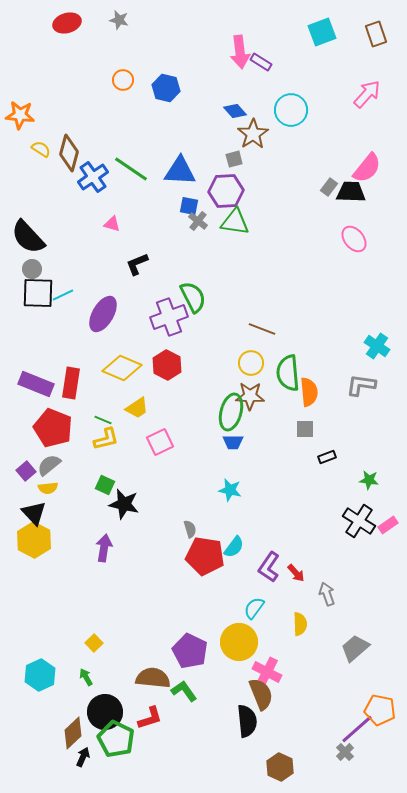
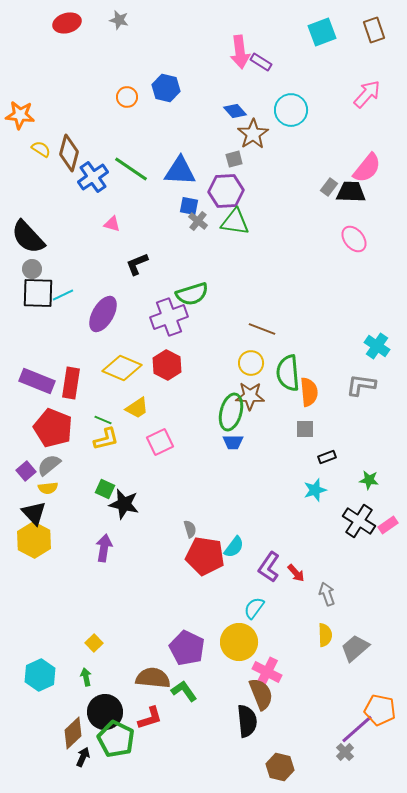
brown rectangle at (376, 34): moved 2 px left, 4 px up
orange circle at (123, 80): moved 4 px right, 17 px down
green semicircle at (193, 297): moved 1 px left, 3 px up; rotated 100 degrees clockwise
purple rectangle at (36, 384): moved 1 px right, 3 px up
green square at (105, 485): moved 4 px down
cyan star at (230, 490): moved 85 px right; rotated 30 degrees counterclockwise
yellow semicircle at (300, 624): moved 25 px right, 11 px down
purple pentagon at (190, 651): moved 3 px left, 3 px up
green arrow at (86, 677): rotated 18 degrees clockwise
brown hexagon at (280, 767): rotated 12 degrees counterclockwise
